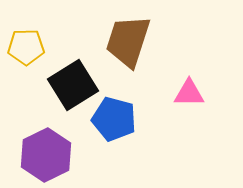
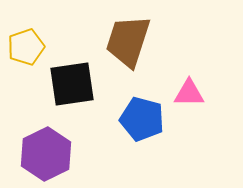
yellow pentagon: rotated 18 degrees counterclockwise
black square: moved 1 px left, 1 px up; rotated 24 degrees clockwise
blue pentagon: moved 28 px right
purple hexagon: moved 1 px up
